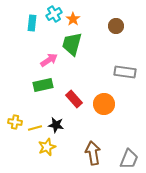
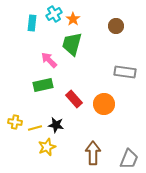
pink arrow: rotated 102 degrees counterclockwise
brown arrow: rotated 10 degrees clockwise
